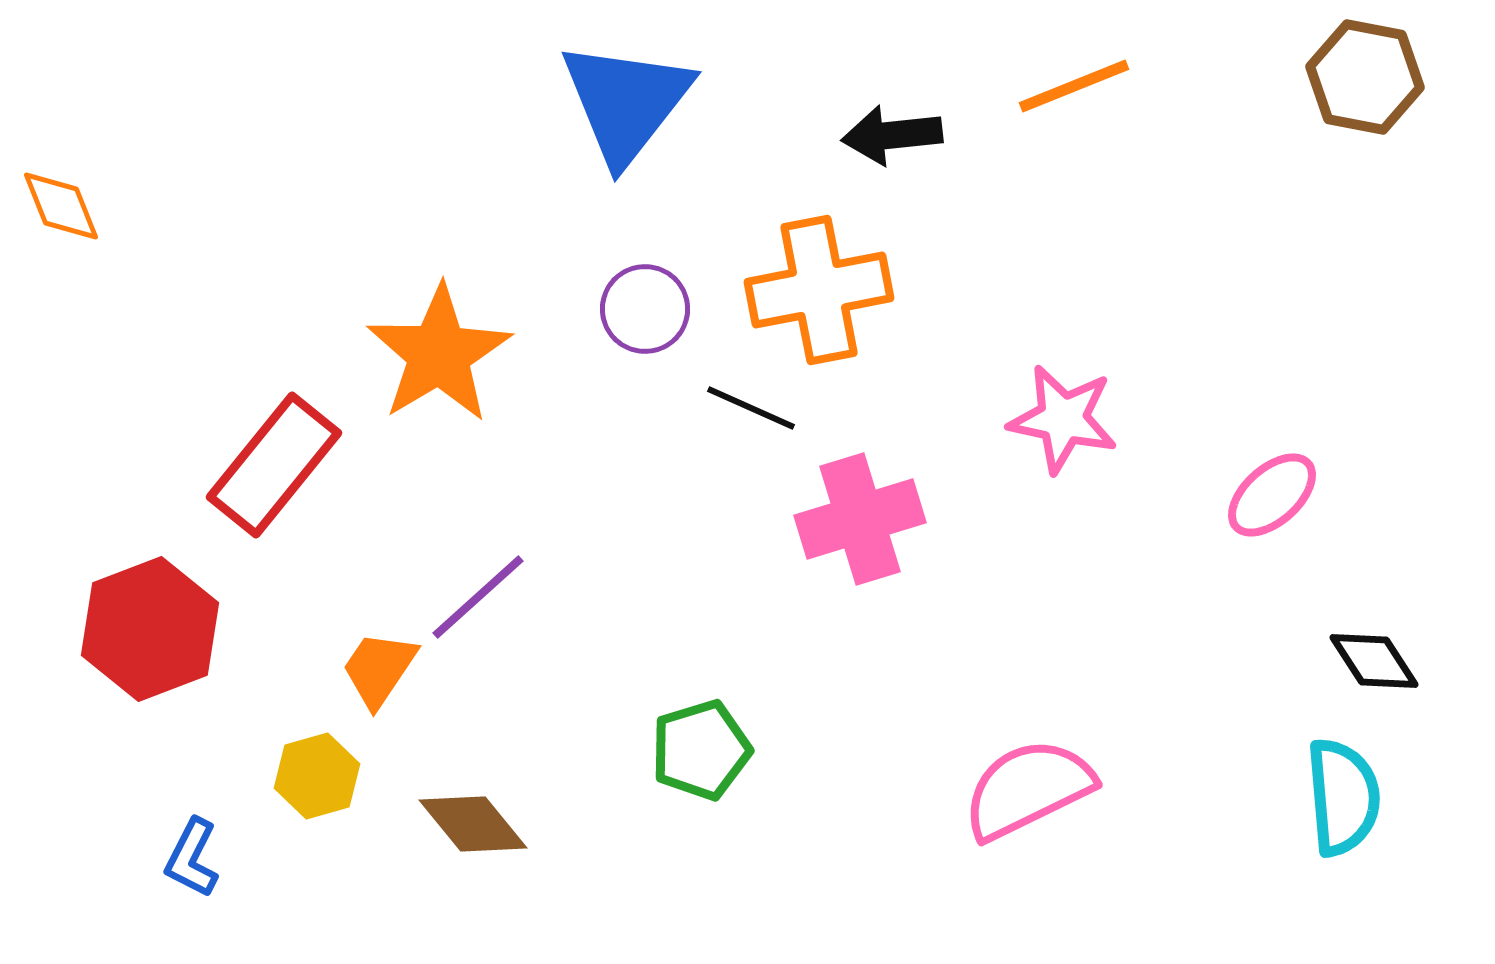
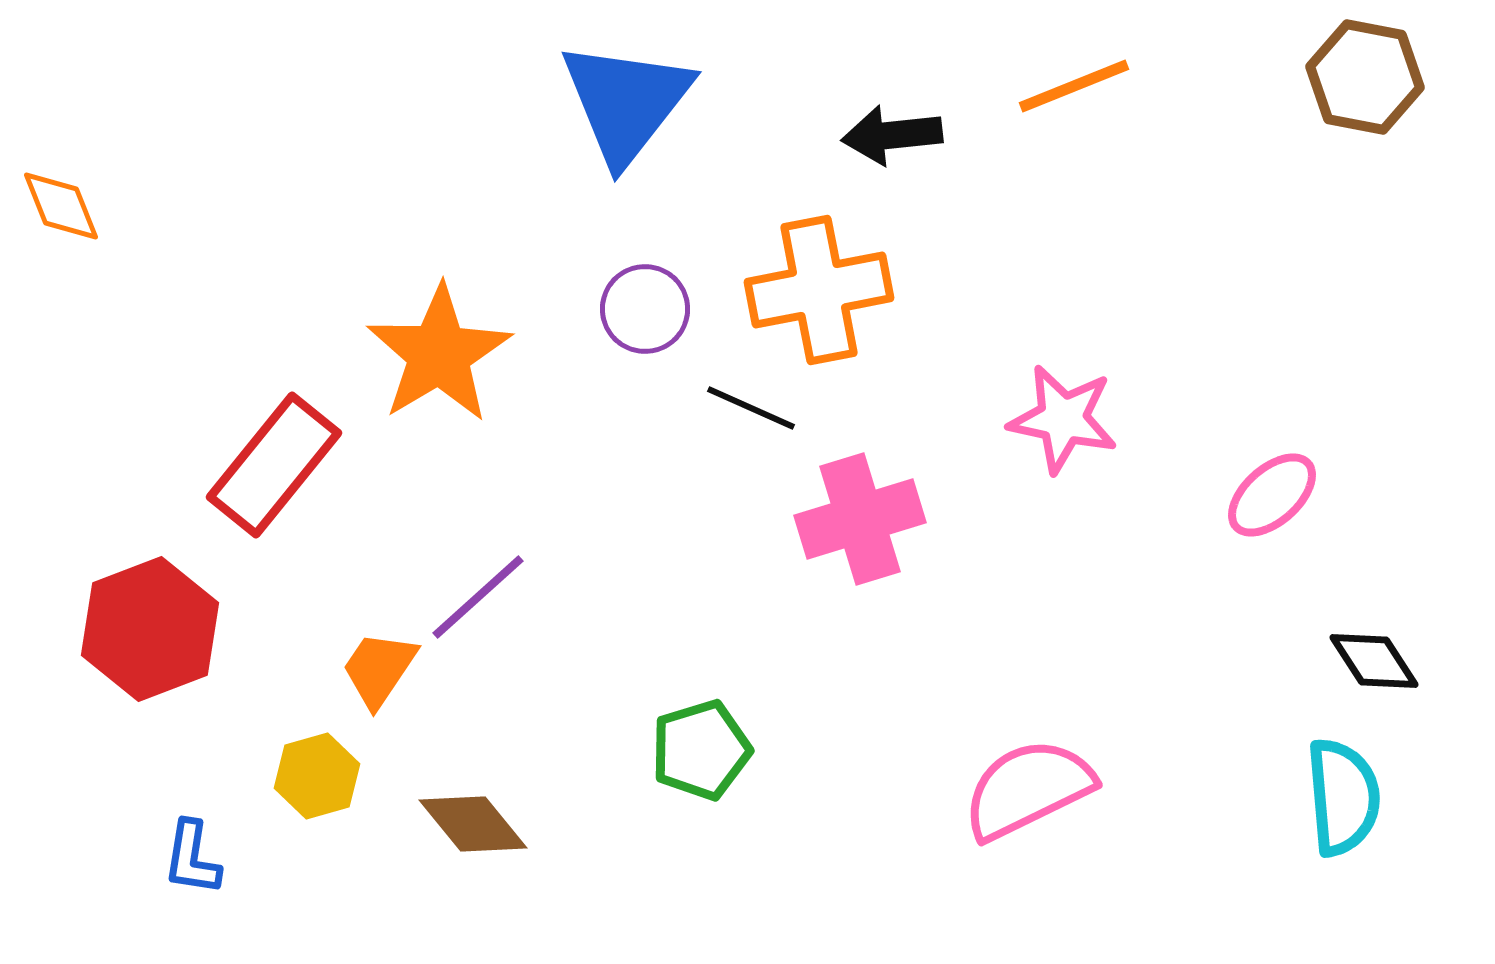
blue L-shape: rotated 18 degrees counterclockwise
